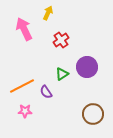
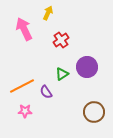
brown circle: moved 1 px right, 2 px up
